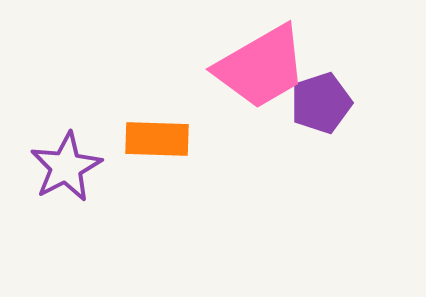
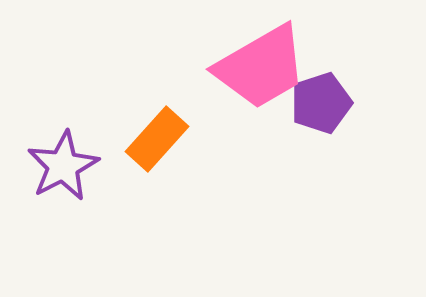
orange rectangle: rotated 50 degrees counterclockwise
purple star: moved 3 px left, 1 px up
